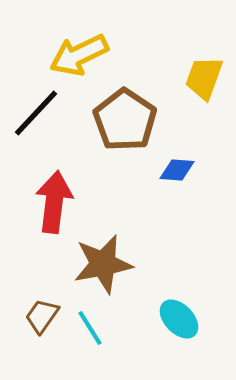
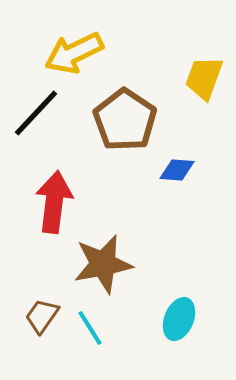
yellow arrow: moved 5 px left, 2 px up
cyan ellipse: rotated 66 degrees clockwise
